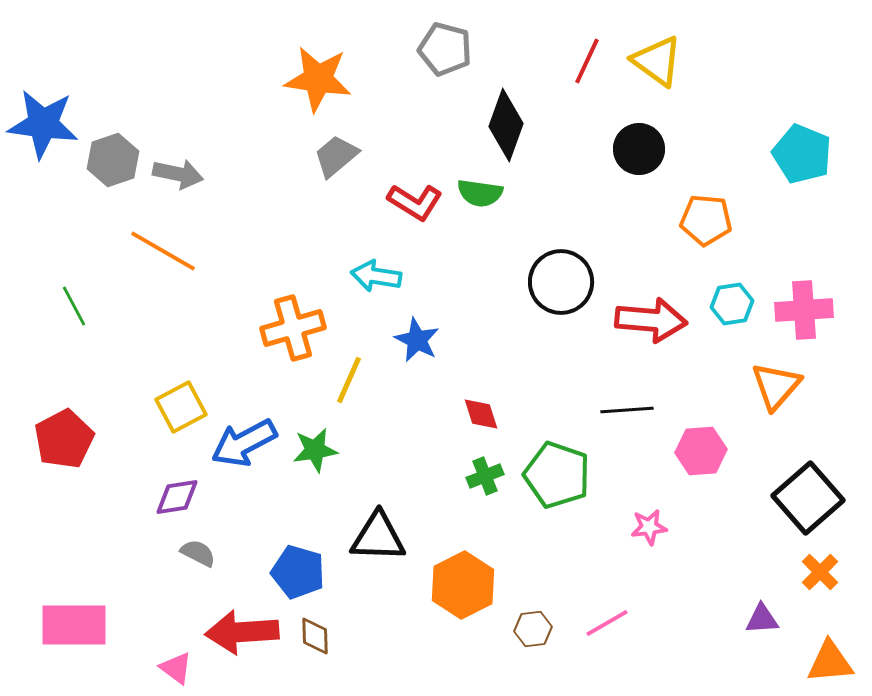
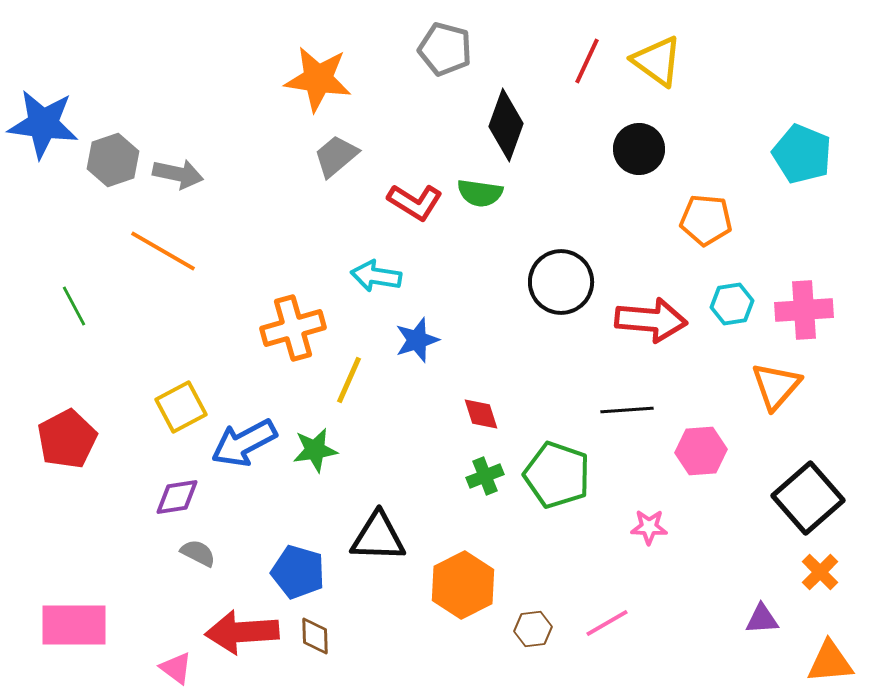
blue star at (417, 340): rotated 27 degrees clockwise
red pentagon at (64, 439): moved 3 px right
pink star at (649, 527): rotated 9 degrees clockwise
